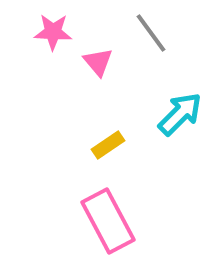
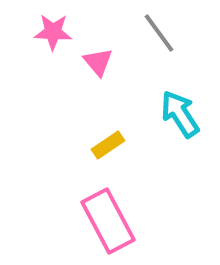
gray line: moved 8 px right
cyan arrow: rotated 78 degrees counterclockwise
